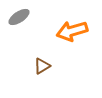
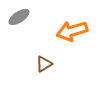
brown triangle: moved 2 px right, 2 px up
